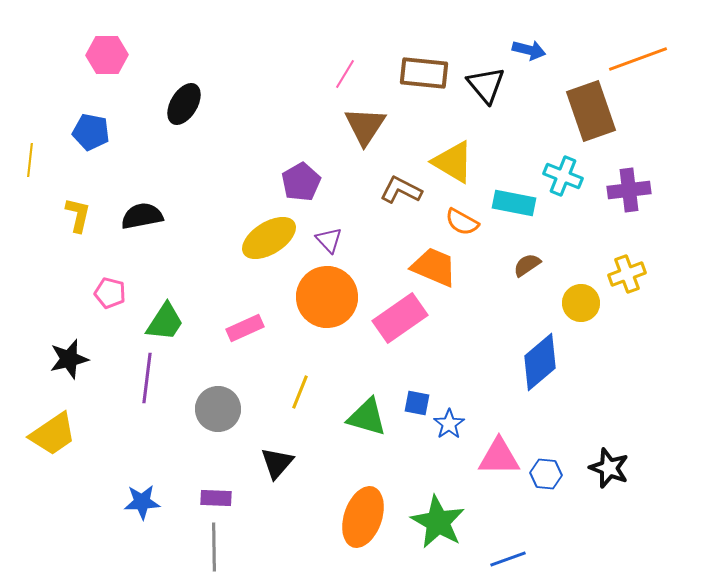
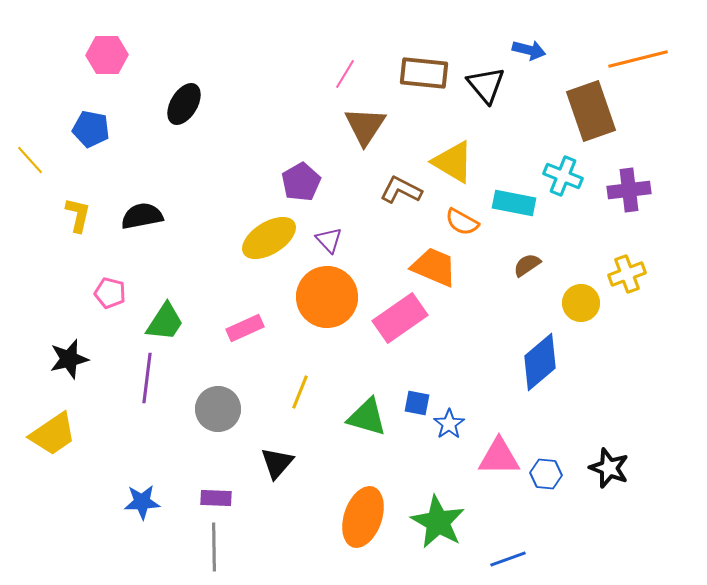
orange line at (638, 59): rotated 6 degrees clockwise
blue pentagon at (91, 132): moved 3 px up
yellow line at (30, 160): rotated 48 degrees counterclockwise
